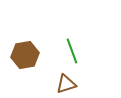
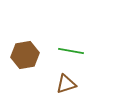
green line: moved 1 px left; rotated 60 degrees counterclockwise
